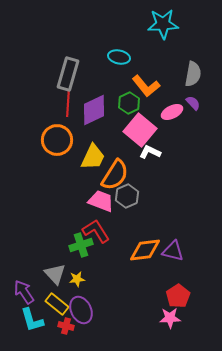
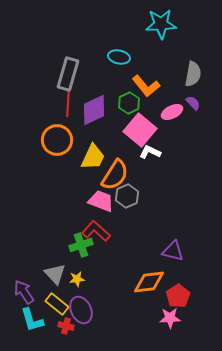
cyan star: moved 2 px left
red L-shape: rotated 16 degrees counterclockwise
orange diamond: moved 4 px right, 32 px down
